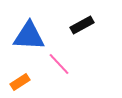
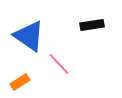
black rectangle: moved 10 px right; rotated 20 degrees clockwise
blue triangle: rotated 32 degrees clockwise
